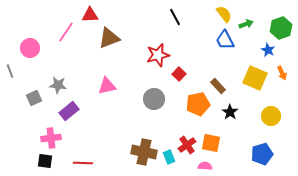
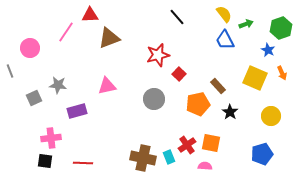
black line: moved 2 px right; rotated 12 degrees counterclockwise
purple rectangle: moved 8 px right; rotated 24 degrees clockwise
brown cross: moved 1 px left, 6 px down
